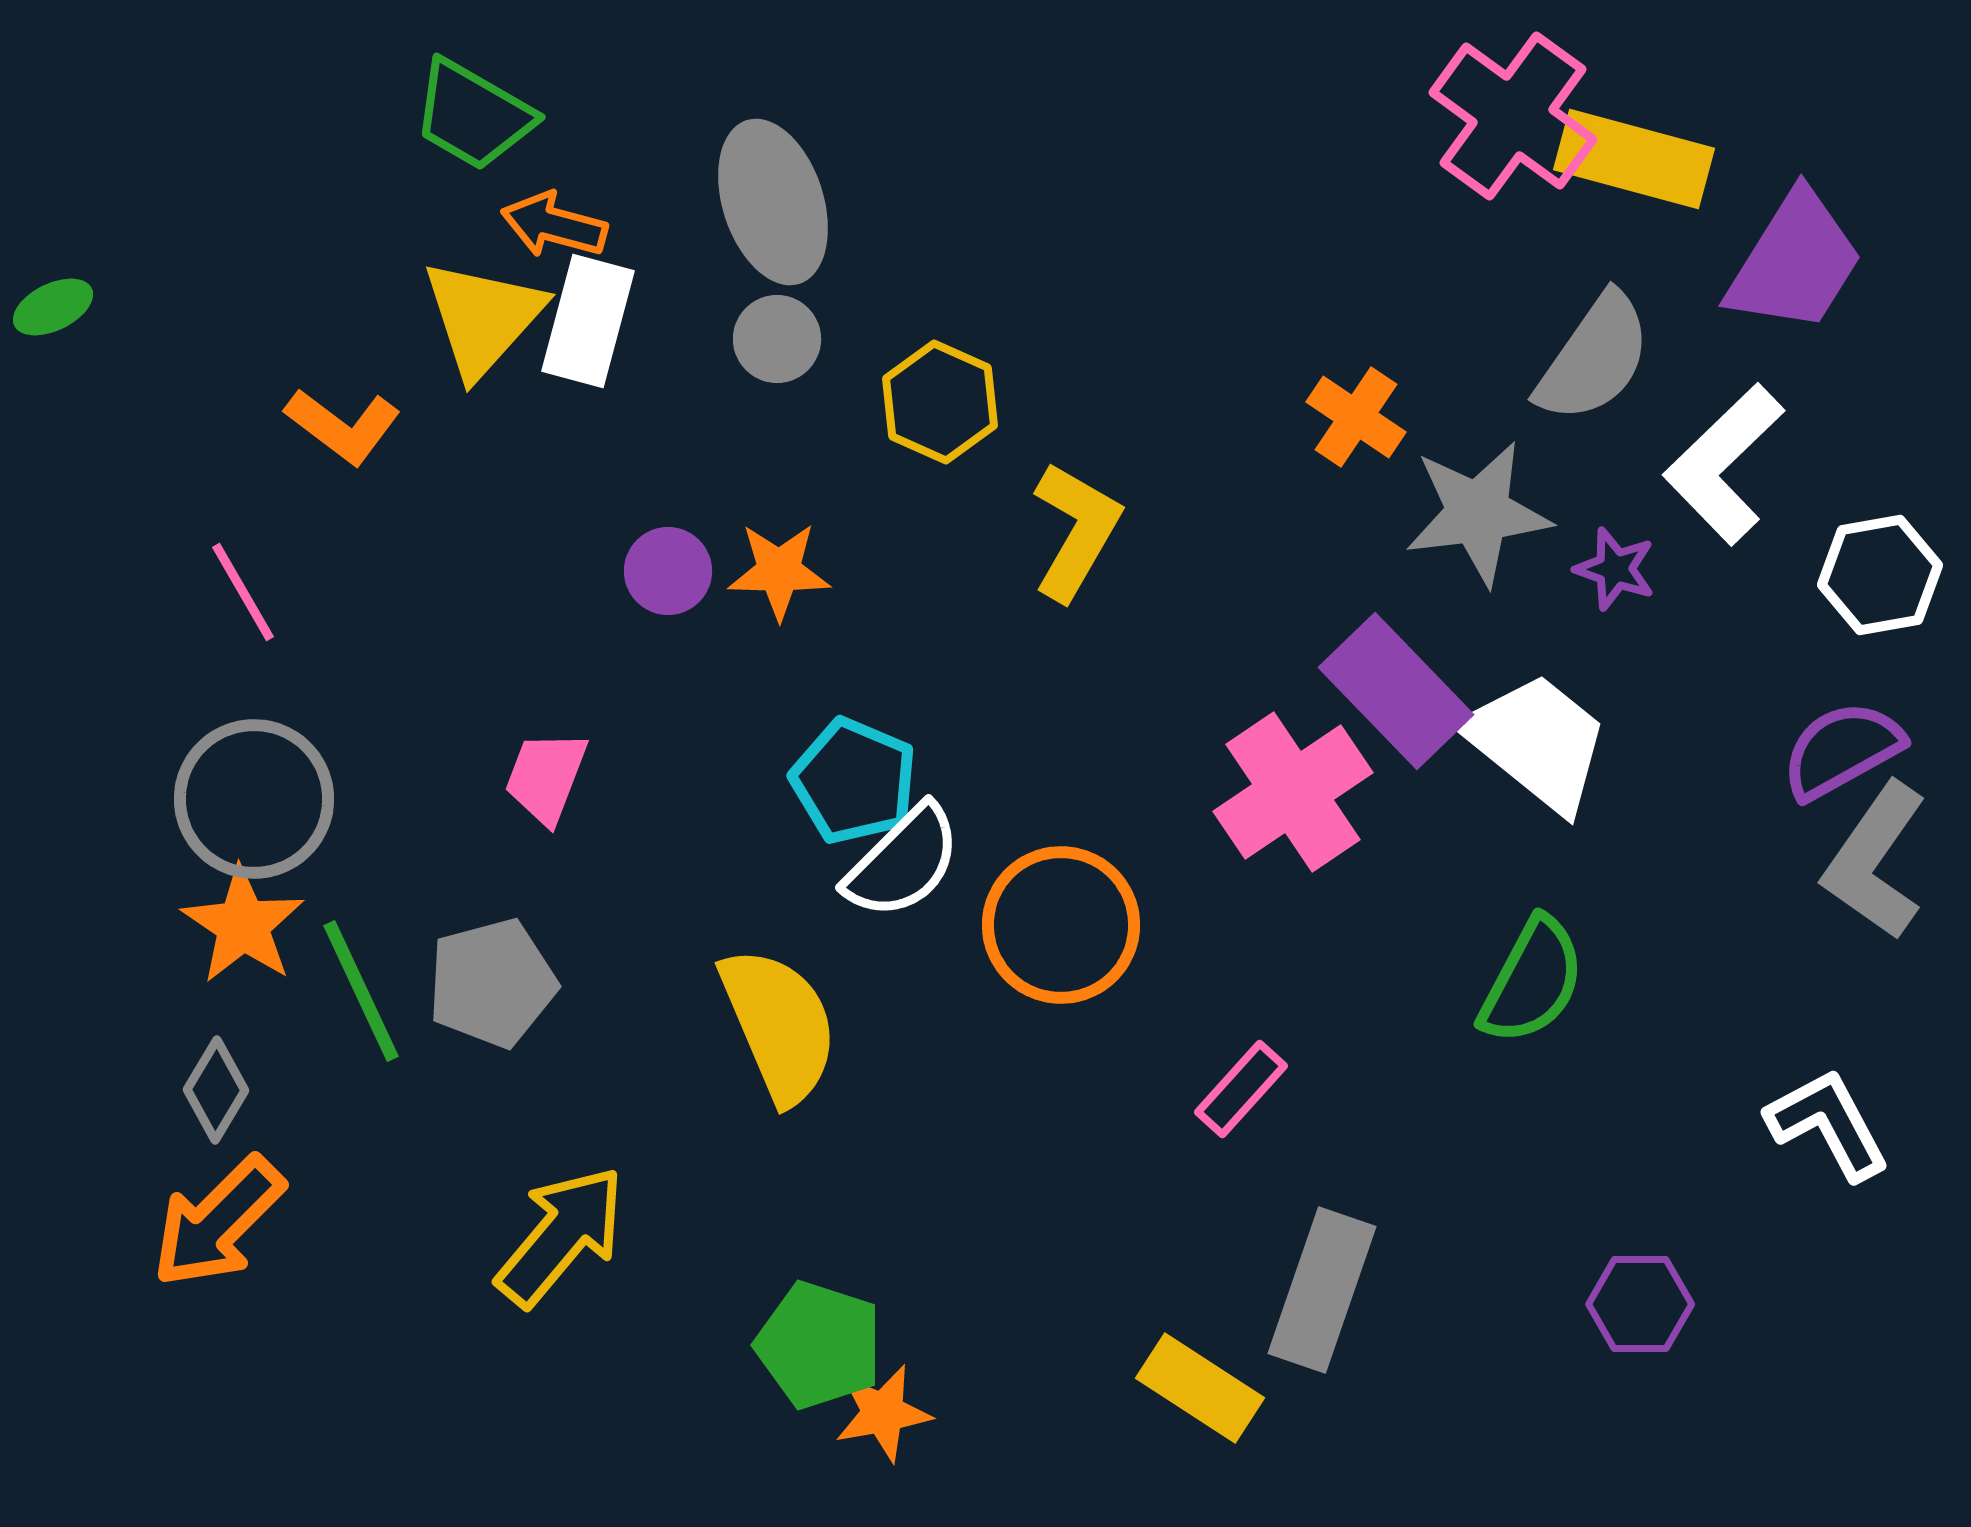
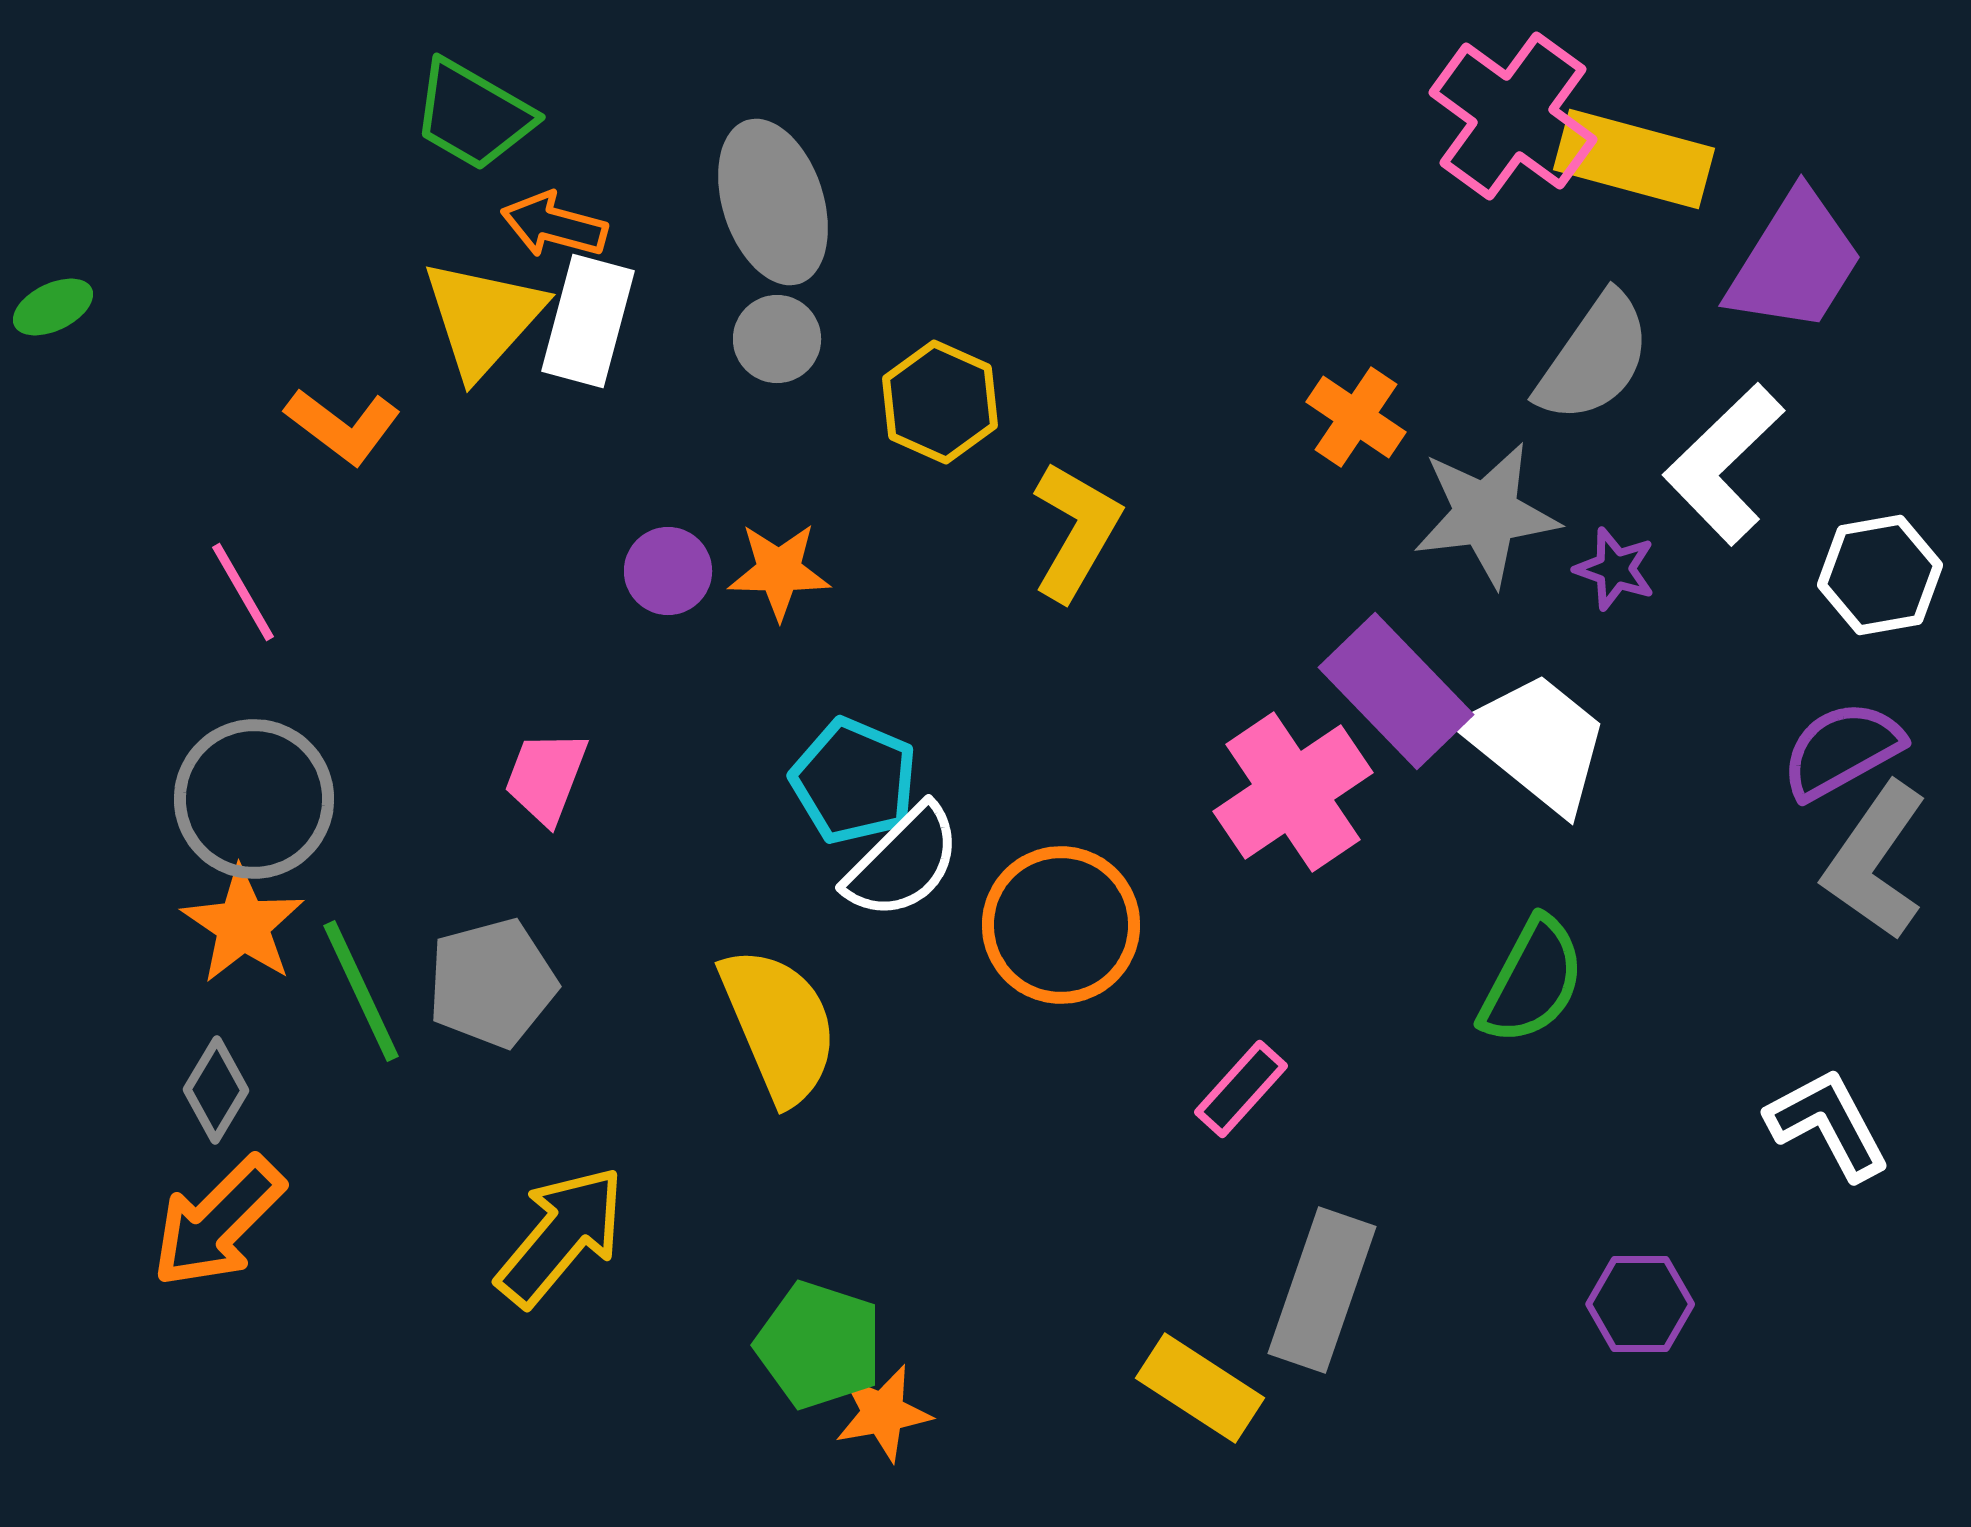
gray star at (1478, 513): moved 8 px right, 1 px down
